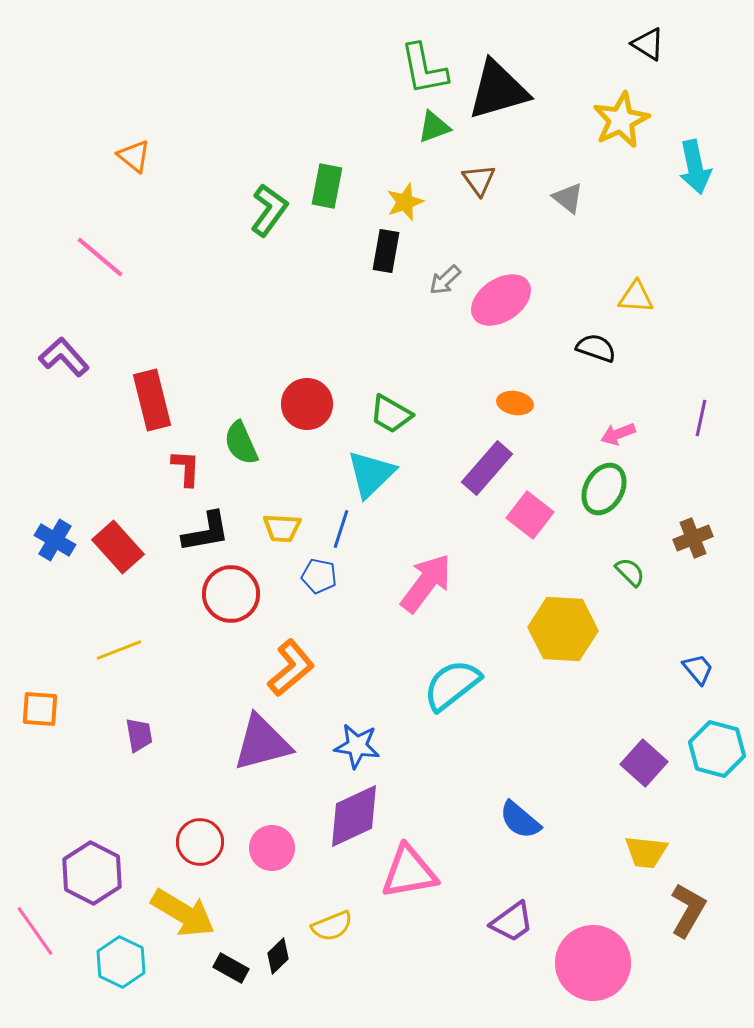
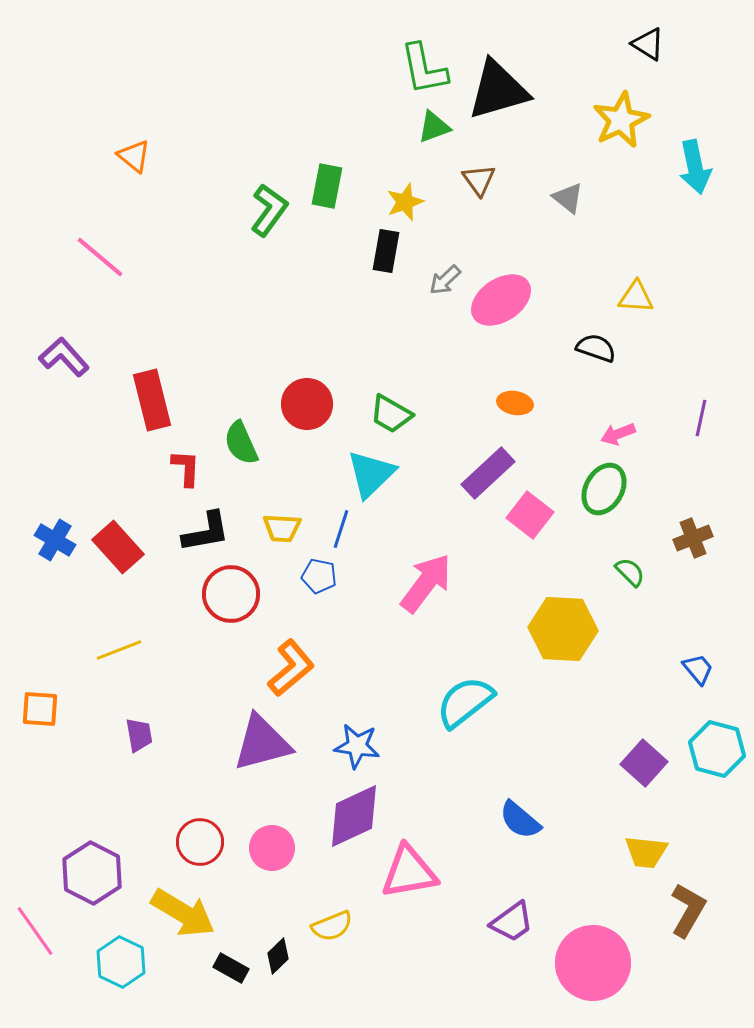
purple rectangle at (487, 468): moved 1 px right, 5 px down; rotated 6 degrees clockwise
cyan semicircle at (452, 685): moved 13 px right, 17 px down
